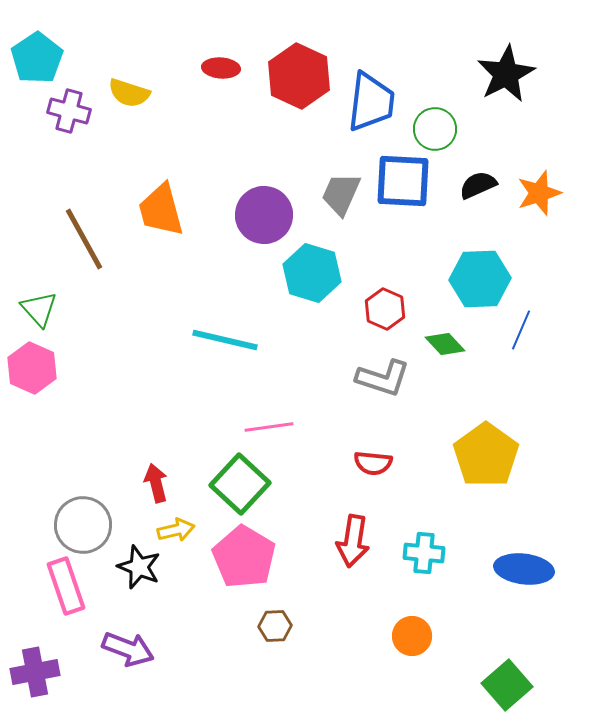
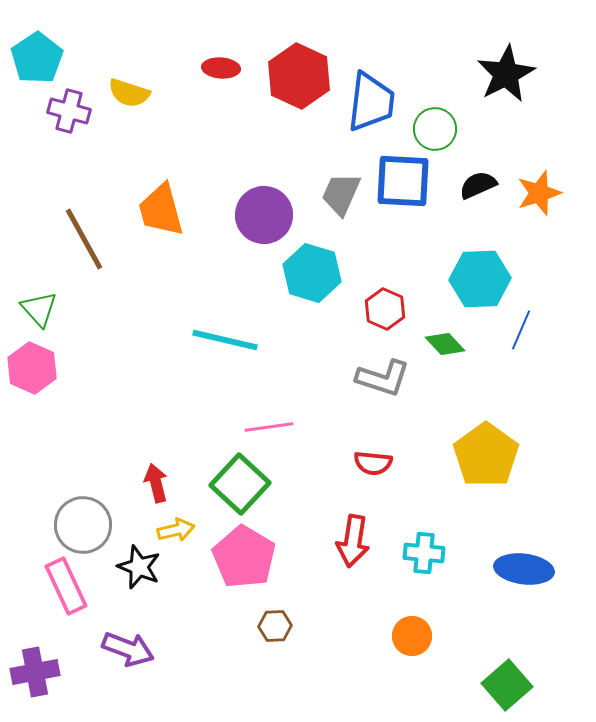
pink rectangle at (66, 586): rotated 6 degrees counterclockwise
